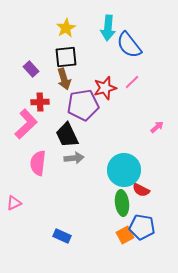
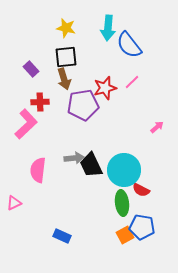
yellow star: rotated 30 degrees counterclockwise
black trapezoid: moved 24 px right, 30 px down
pink semicircle: moved 7 px down
